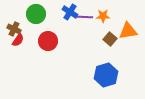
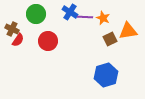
orange star: moved 2 px down; rotated 24 degrees clockwise
brown cross: moved 2 px left
brown square: rotated 24 degrees clockwise
